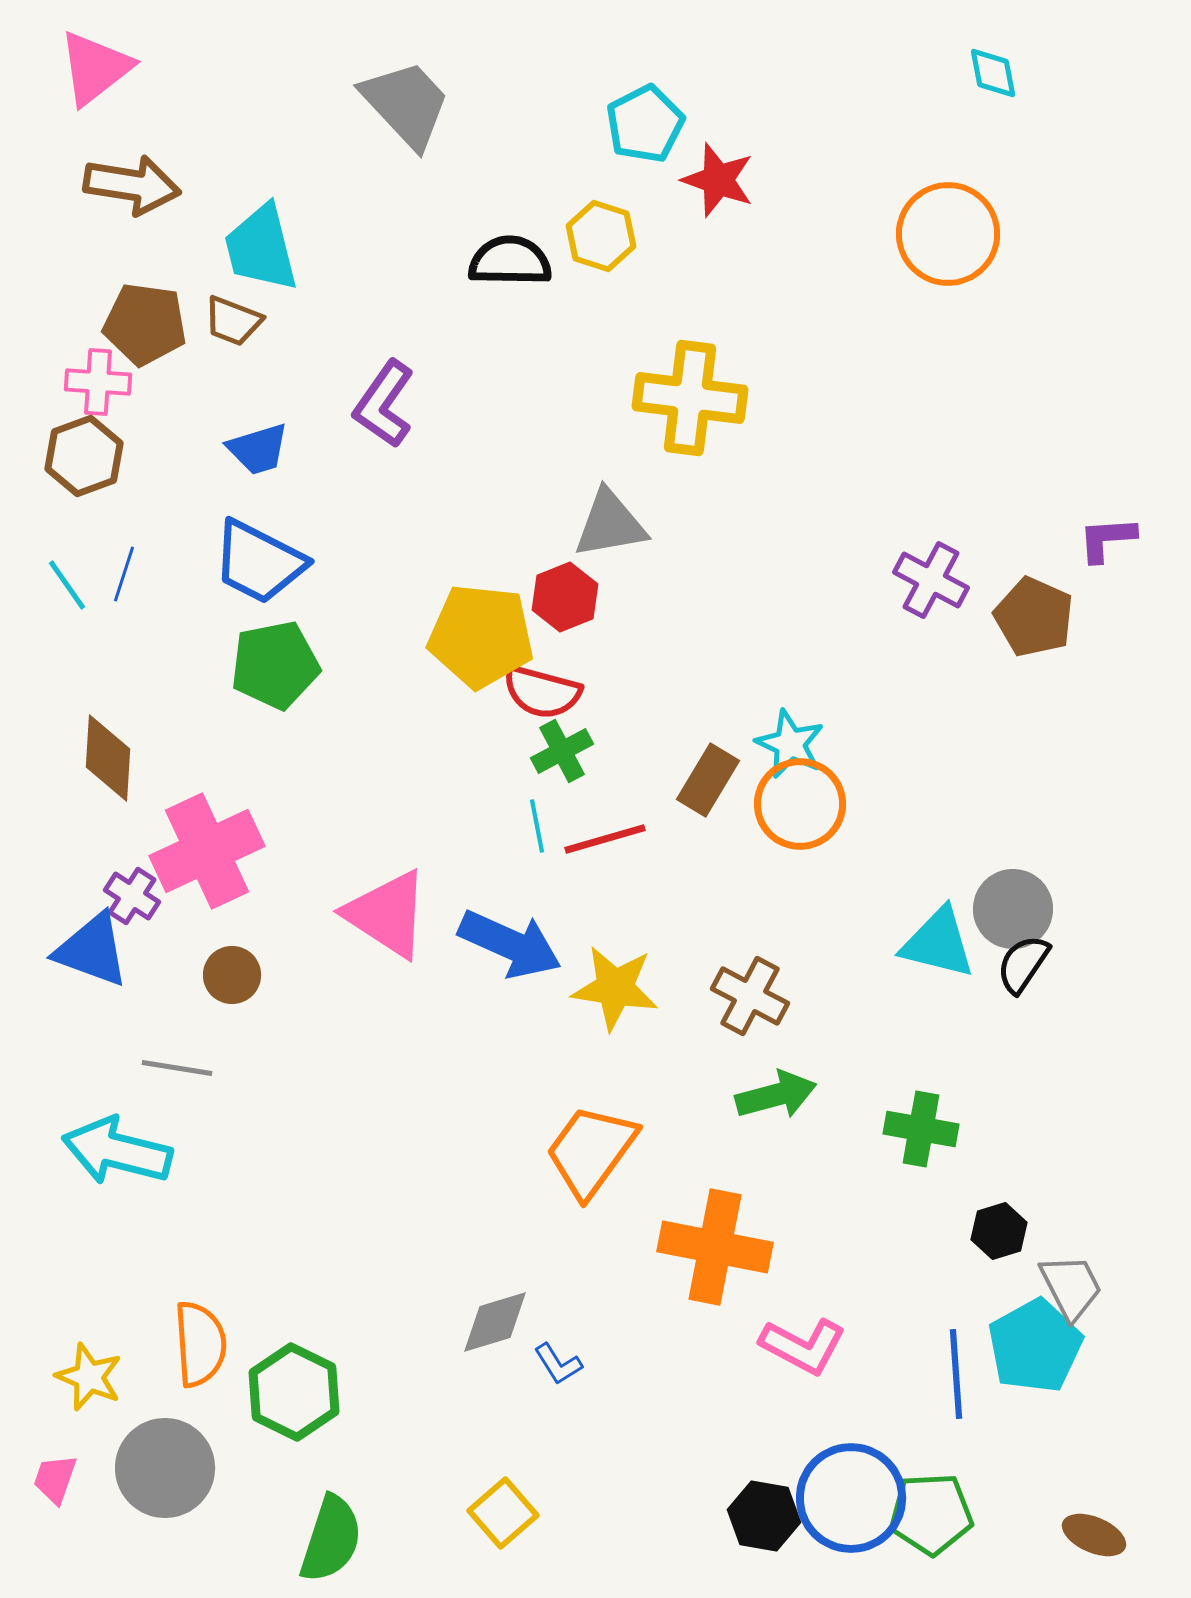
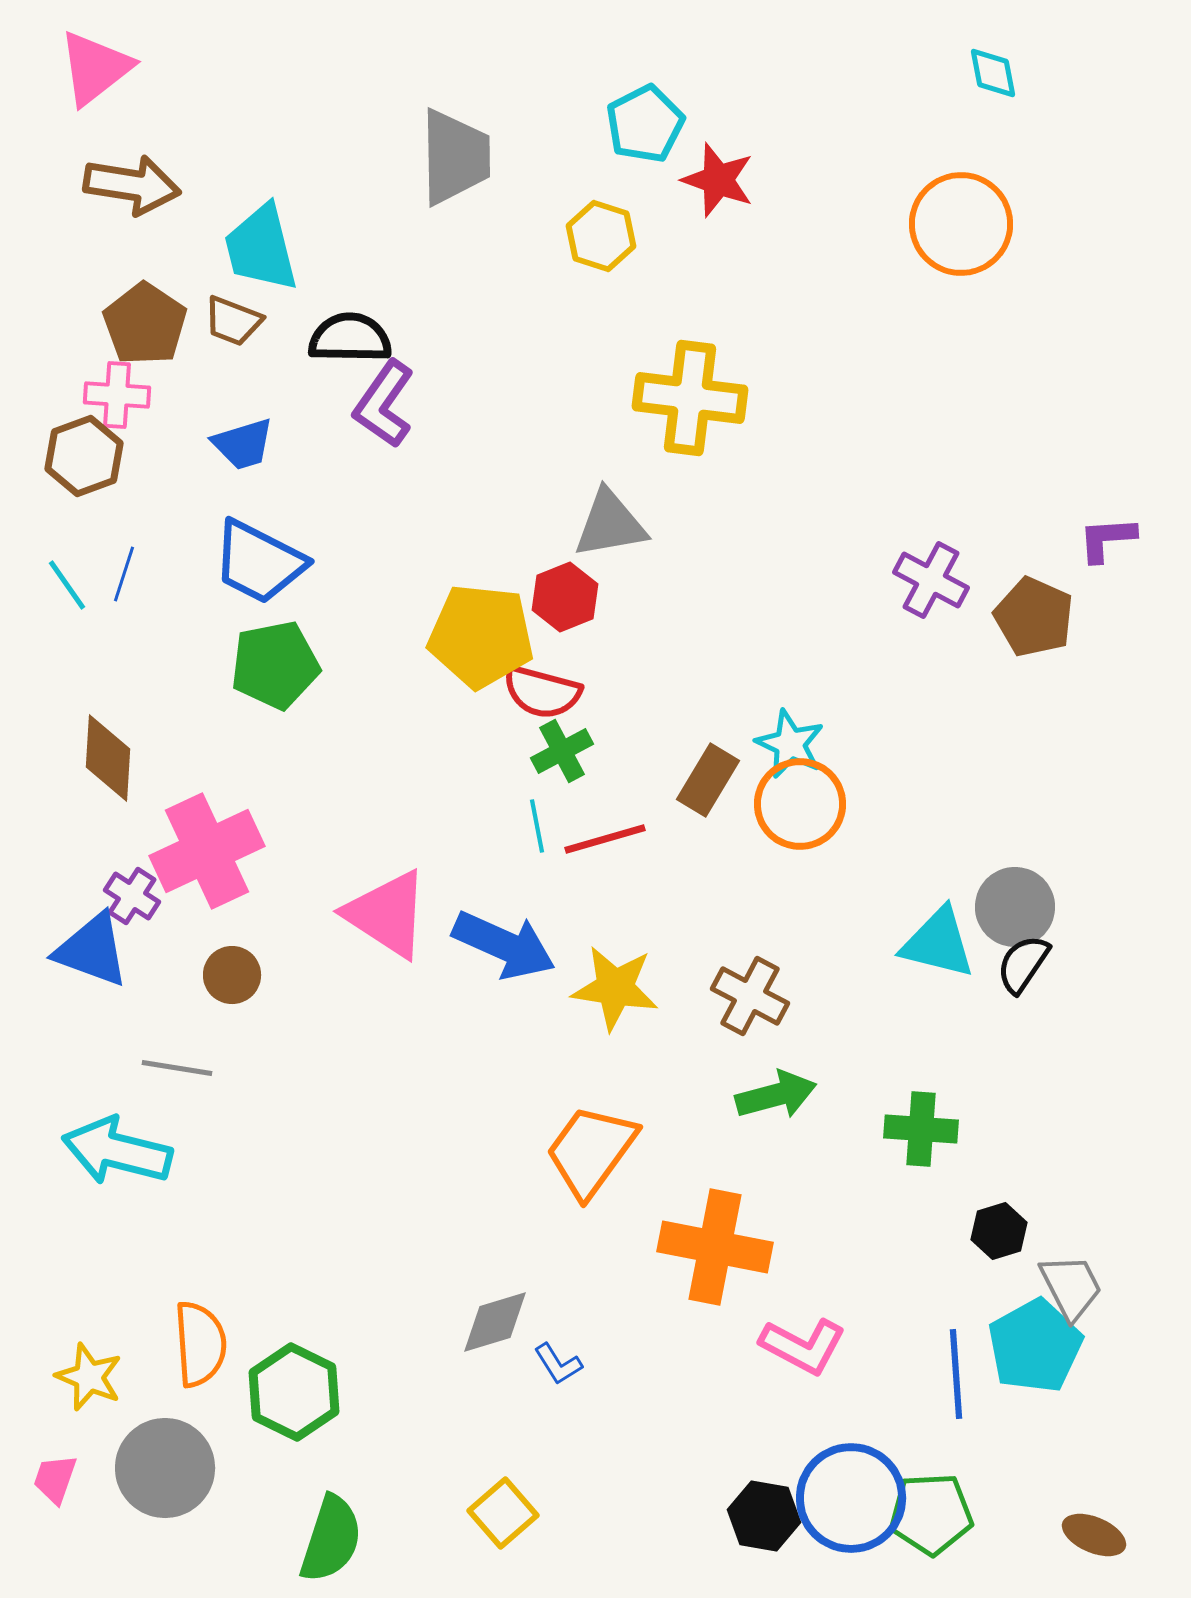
gray trapezoid at (406, 104): moved 49 px right, 53 px down; rotated 42 degrees clockwise
orange circle at (948, 234): moved 13 px right, 10 px up
black semicircle at (510, 261): moved 160 px left, 77 px down
brown pentagon at (145, 324): rotated 26 degrees clockwise
pink cross at (98, 382): moved 19 px right, 13 px down
blue trapezoid at (258, 449): moved 15 px left, 5 px up
gray circle at (1013, 909): moved 2 px right, 2 px up
blue arrow at (510, 944): moved 6 px left, 1 px down
green cross at (921, 1129): rotated 6 degrees counterclockwise
